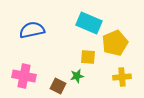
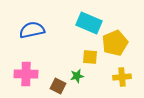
yellow square: moved 2 px right
pink cross: moved 2 px right, 2 px up; rotated 10 degrees counterclockwise
